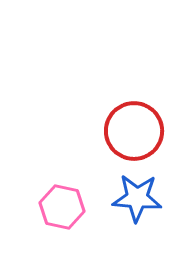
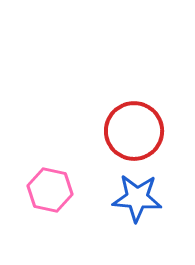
pink hexagon: moved 12 px left, 17 px up
